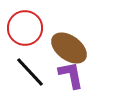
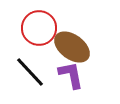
red circle: moved 14 px right
brown ellipse: moved 3 px right, 1 px up
